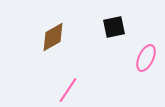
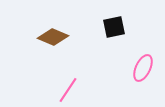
brown diamond: rotated 52 degrees clockwise
pink ellipse: moved 3 px left, 10 px down
